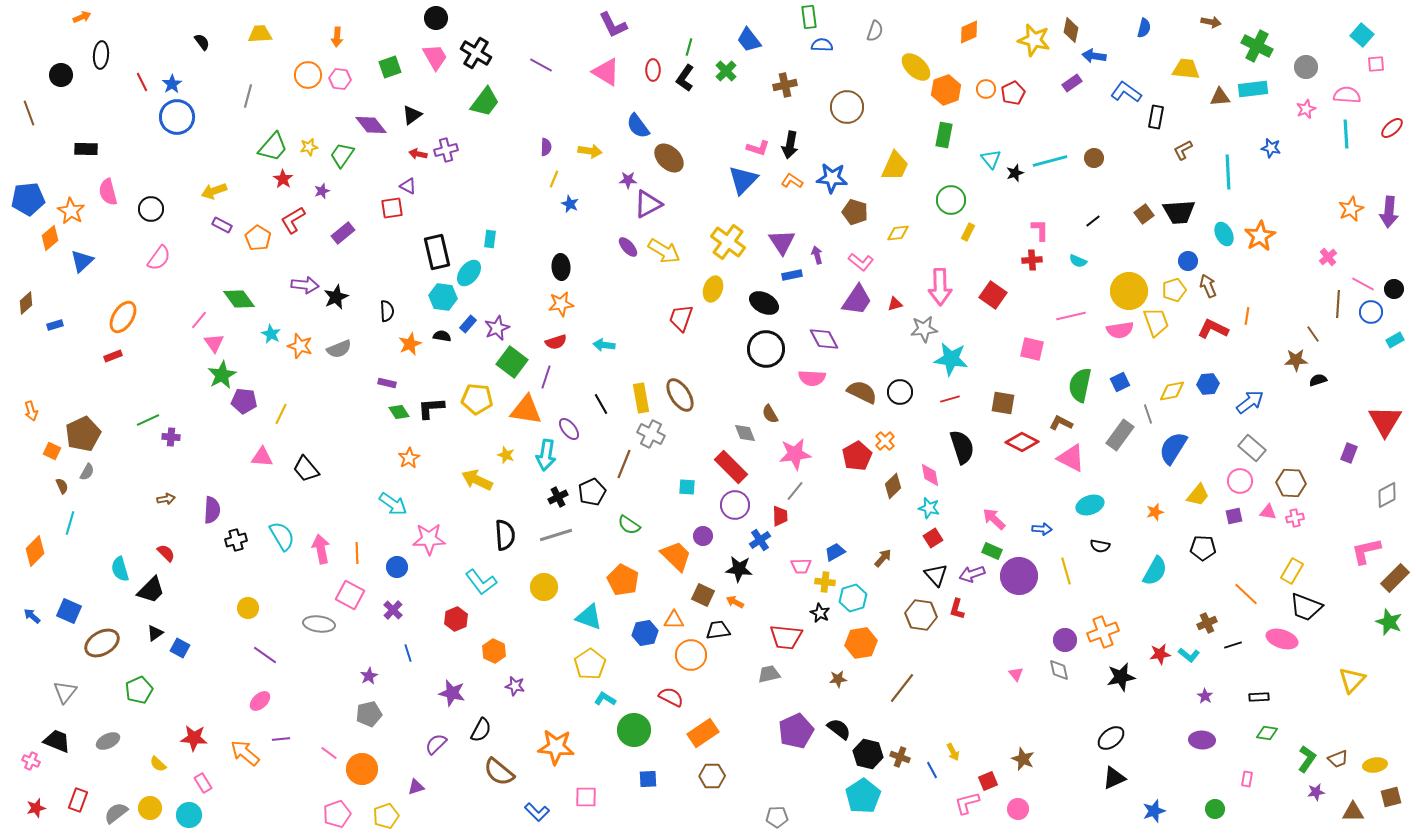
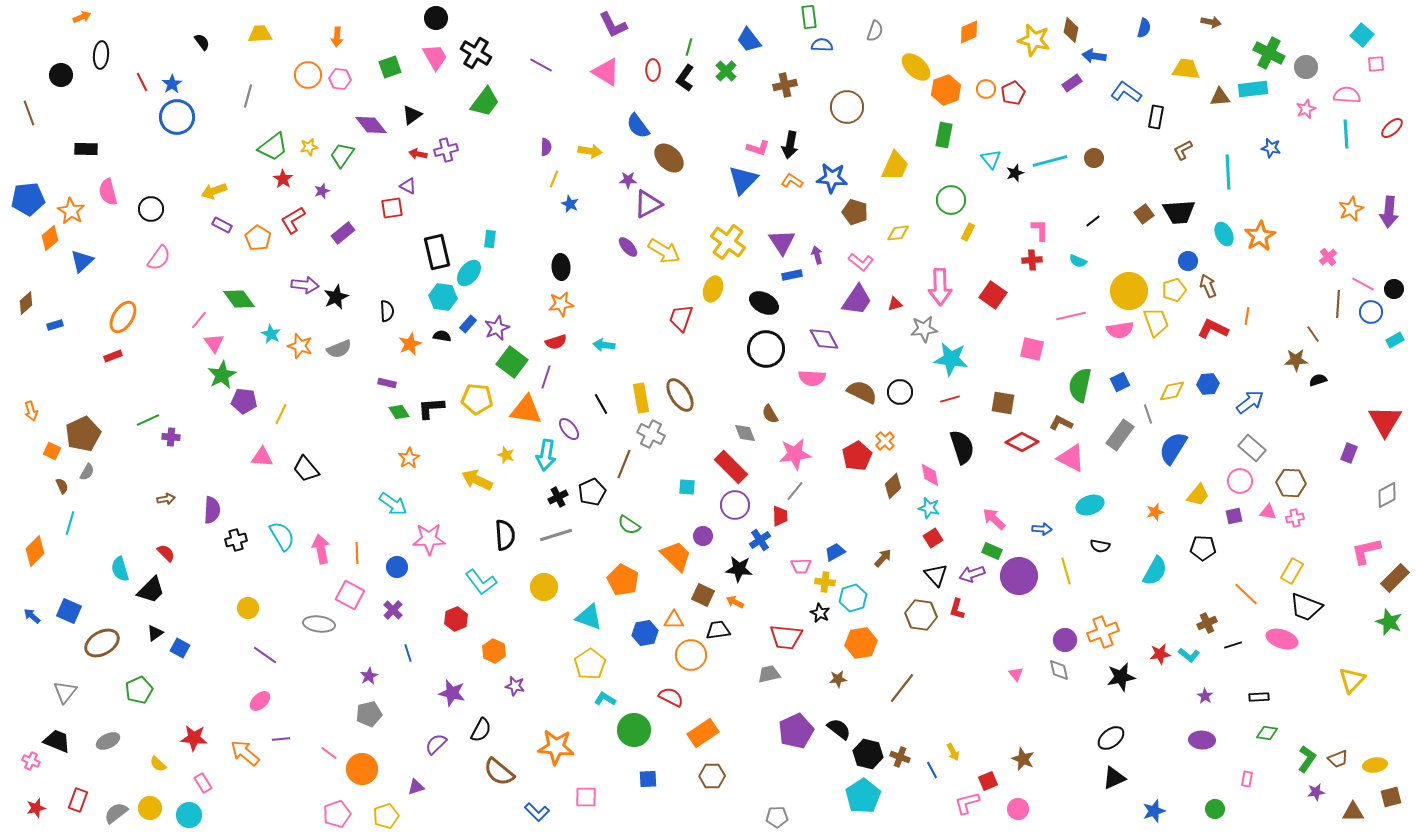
green cross at (1257, 46): moved 12 px right, 7 px down
green trapezoid at (273, 147): rotated 12 degrees clockwise
